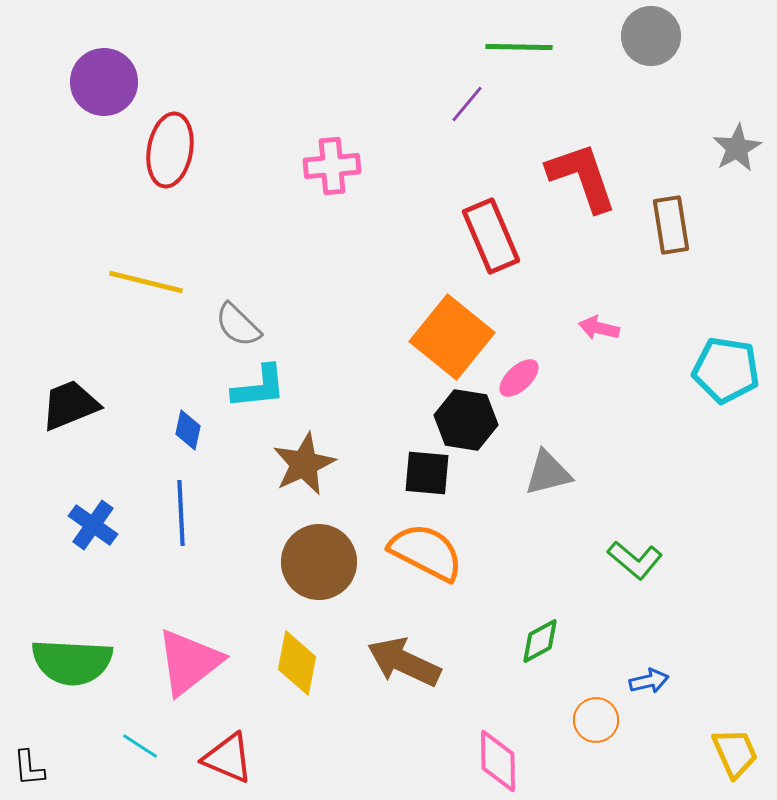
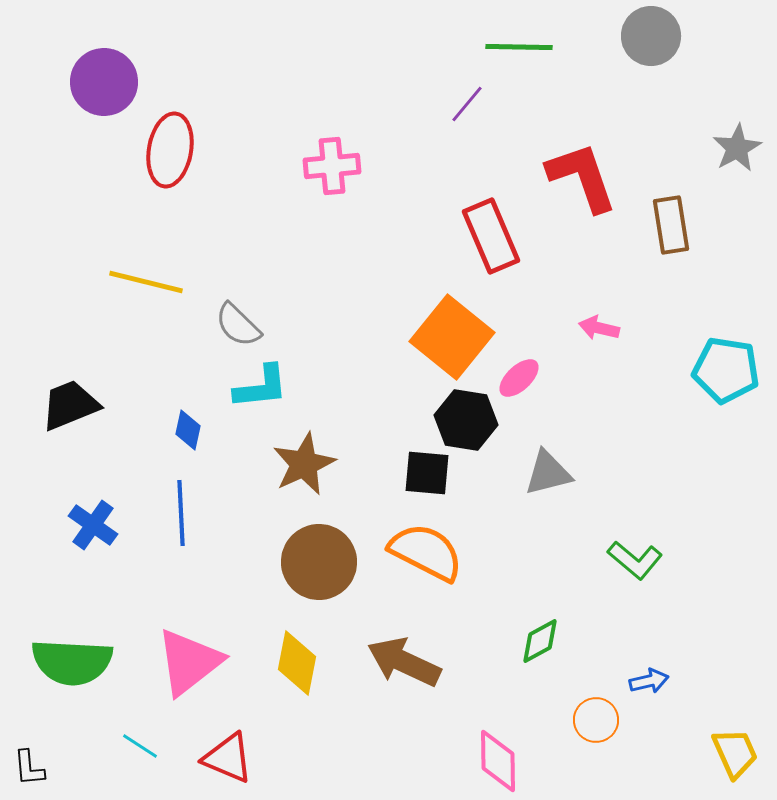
cyan L-shape: moved 2 px right
